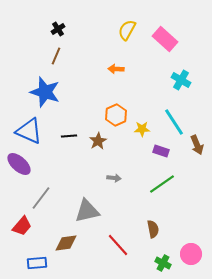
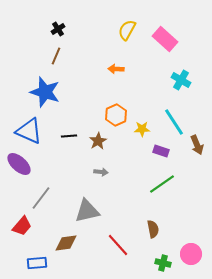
gray arrow: moved 13 px left, 6 px up
green cross: rotated 14 degrees counterclockwise
